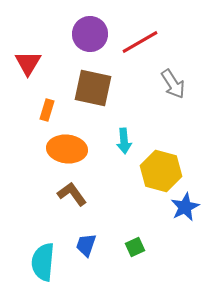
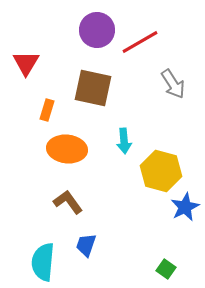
purple circle: moved 7 px right, 4 px up
red triangle: moved 2 px left
brown L-shape: moved 4 px left, 8 px down
green square: moved 31 px right, 22 px down; rotated 30 degrees counterclockwise
